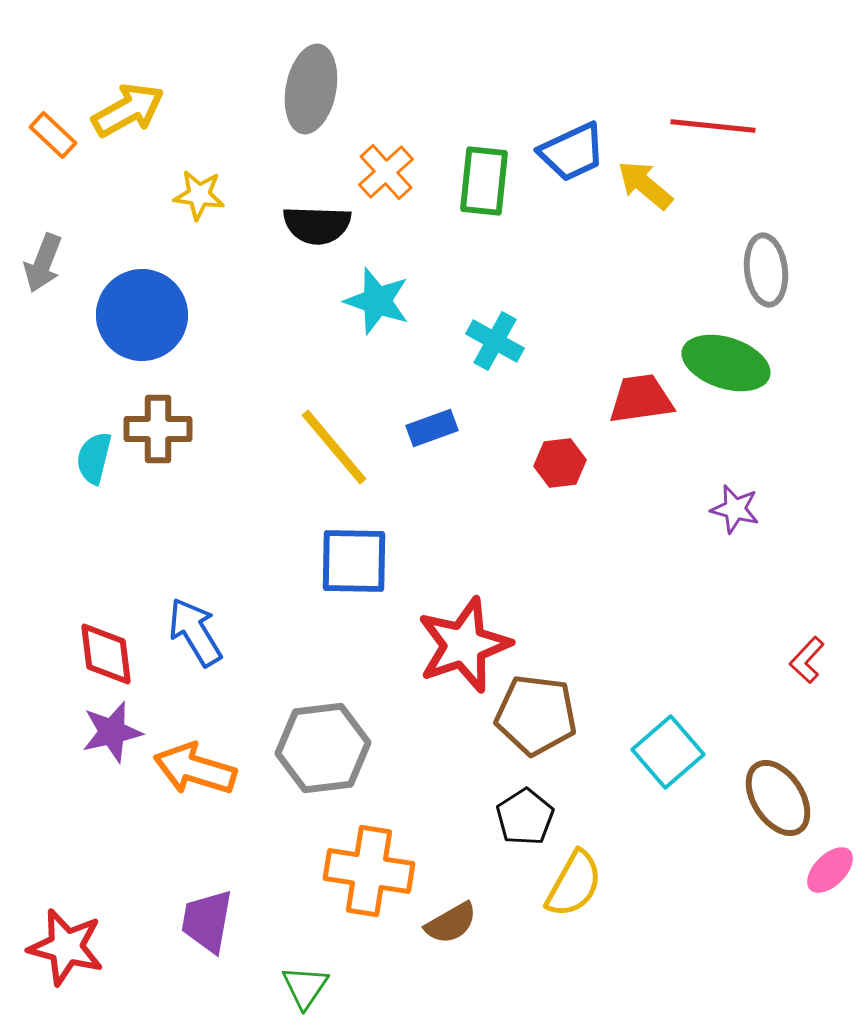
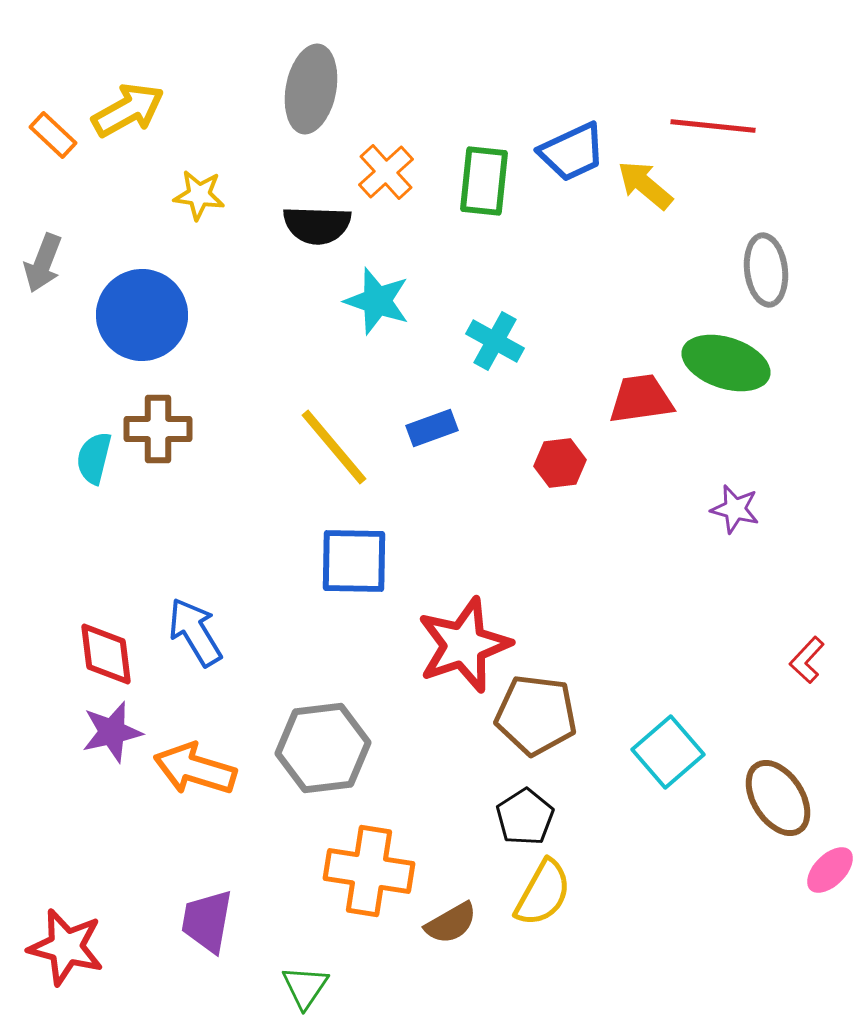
yellow semicircle at (574, 884): moved 31 px left, 9 px down
